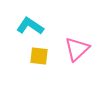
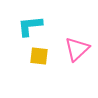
cyan L-shape: rotated 40 degrees counterclockwise
